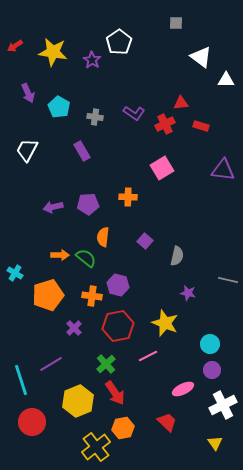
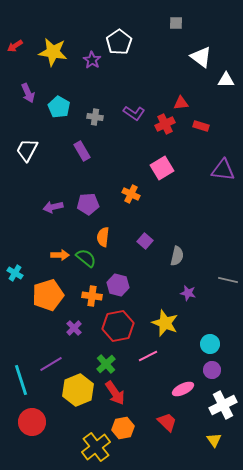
orange cross at (128, 197): moved 3 px right, 3 px up; rotated 24 degrees clockwise
yellow hexagon at (78, 401): moved 11 px up
yellow triangle at (215, 443): moved 1 px left, 3 px up
